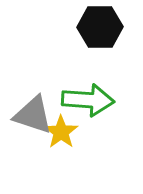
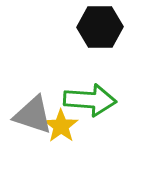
green arrow: moved 2 px right
yellow star: moved 6 px up
